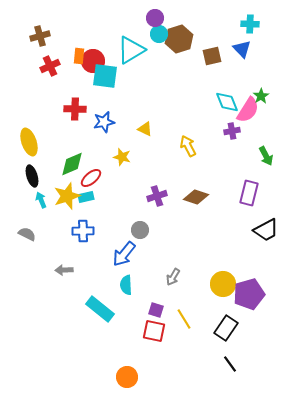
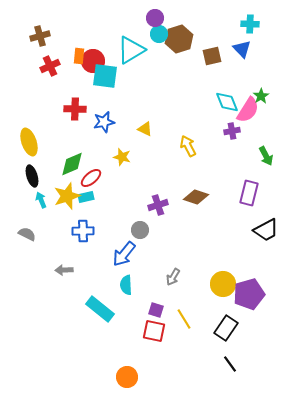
purple cross at (157, 196): moved 1 px right, 9 px down
